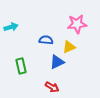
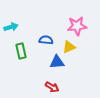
pink star: moved 2 px down
blue triangle: rotated 21 degrees clockwise
green rectangle: moved 15 px up
